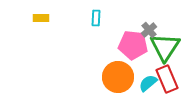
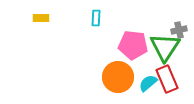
gray cross: moved 30 px right; rotated 28 degrees clockwise
